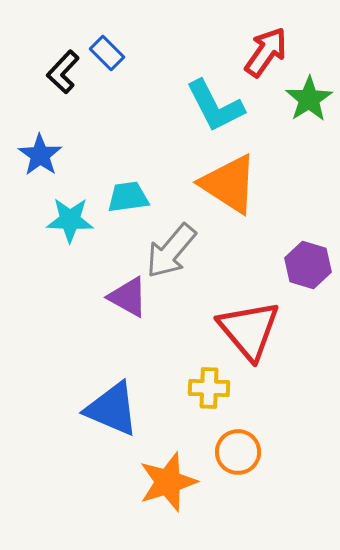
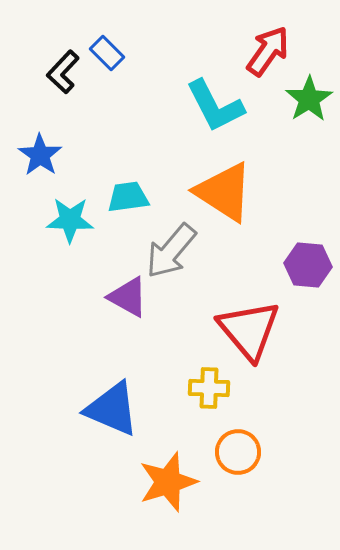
red arrow: moved 2 px right, 1 px up
orange triangle: moved 5 px left, 8 px down
purple hexagon: rotated 12 degrees counterclockwise
